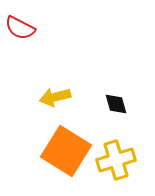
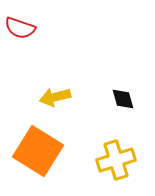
red semicircle: rotated 8 degrees counterclockwise
black diamond: moved 7 px right, 5 px up
orange square: moved 28 px left
